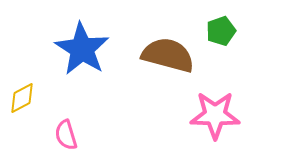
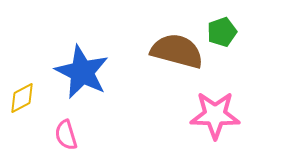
green pentagon: moved 1 px right, 1 px down
blue star: moved 23 px down; rotated 6 degrees counterclockwise
brown semicircle: moved 9 px right, 4 px up
